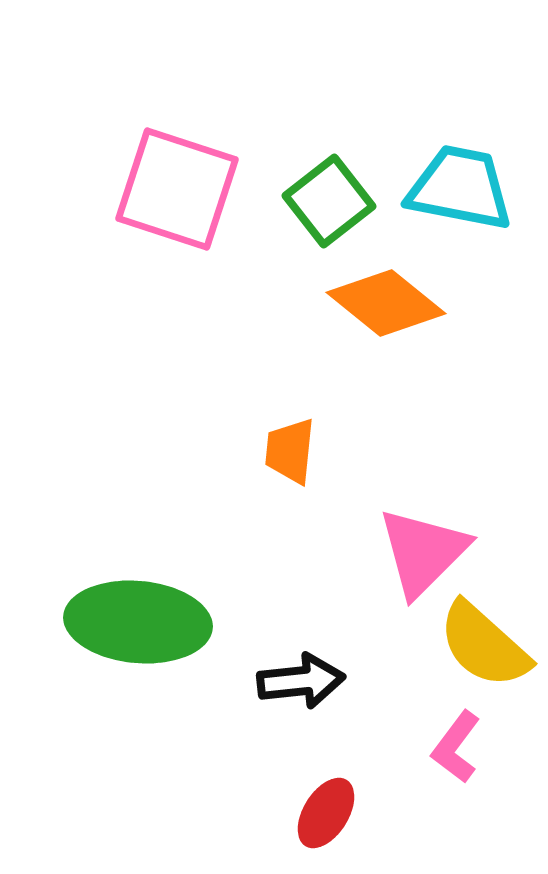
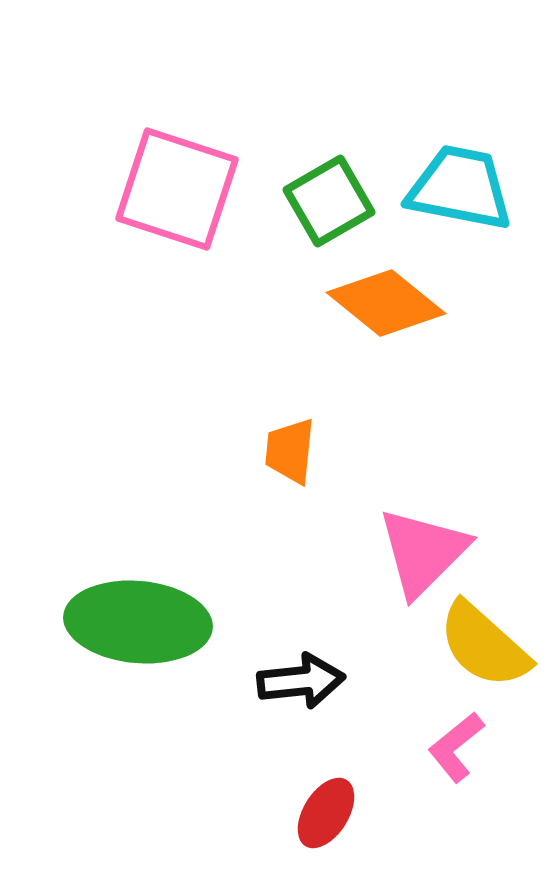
green square: rotated 8 degrees clockwise
pink L-shape: rotated 14 degrees clockwise
